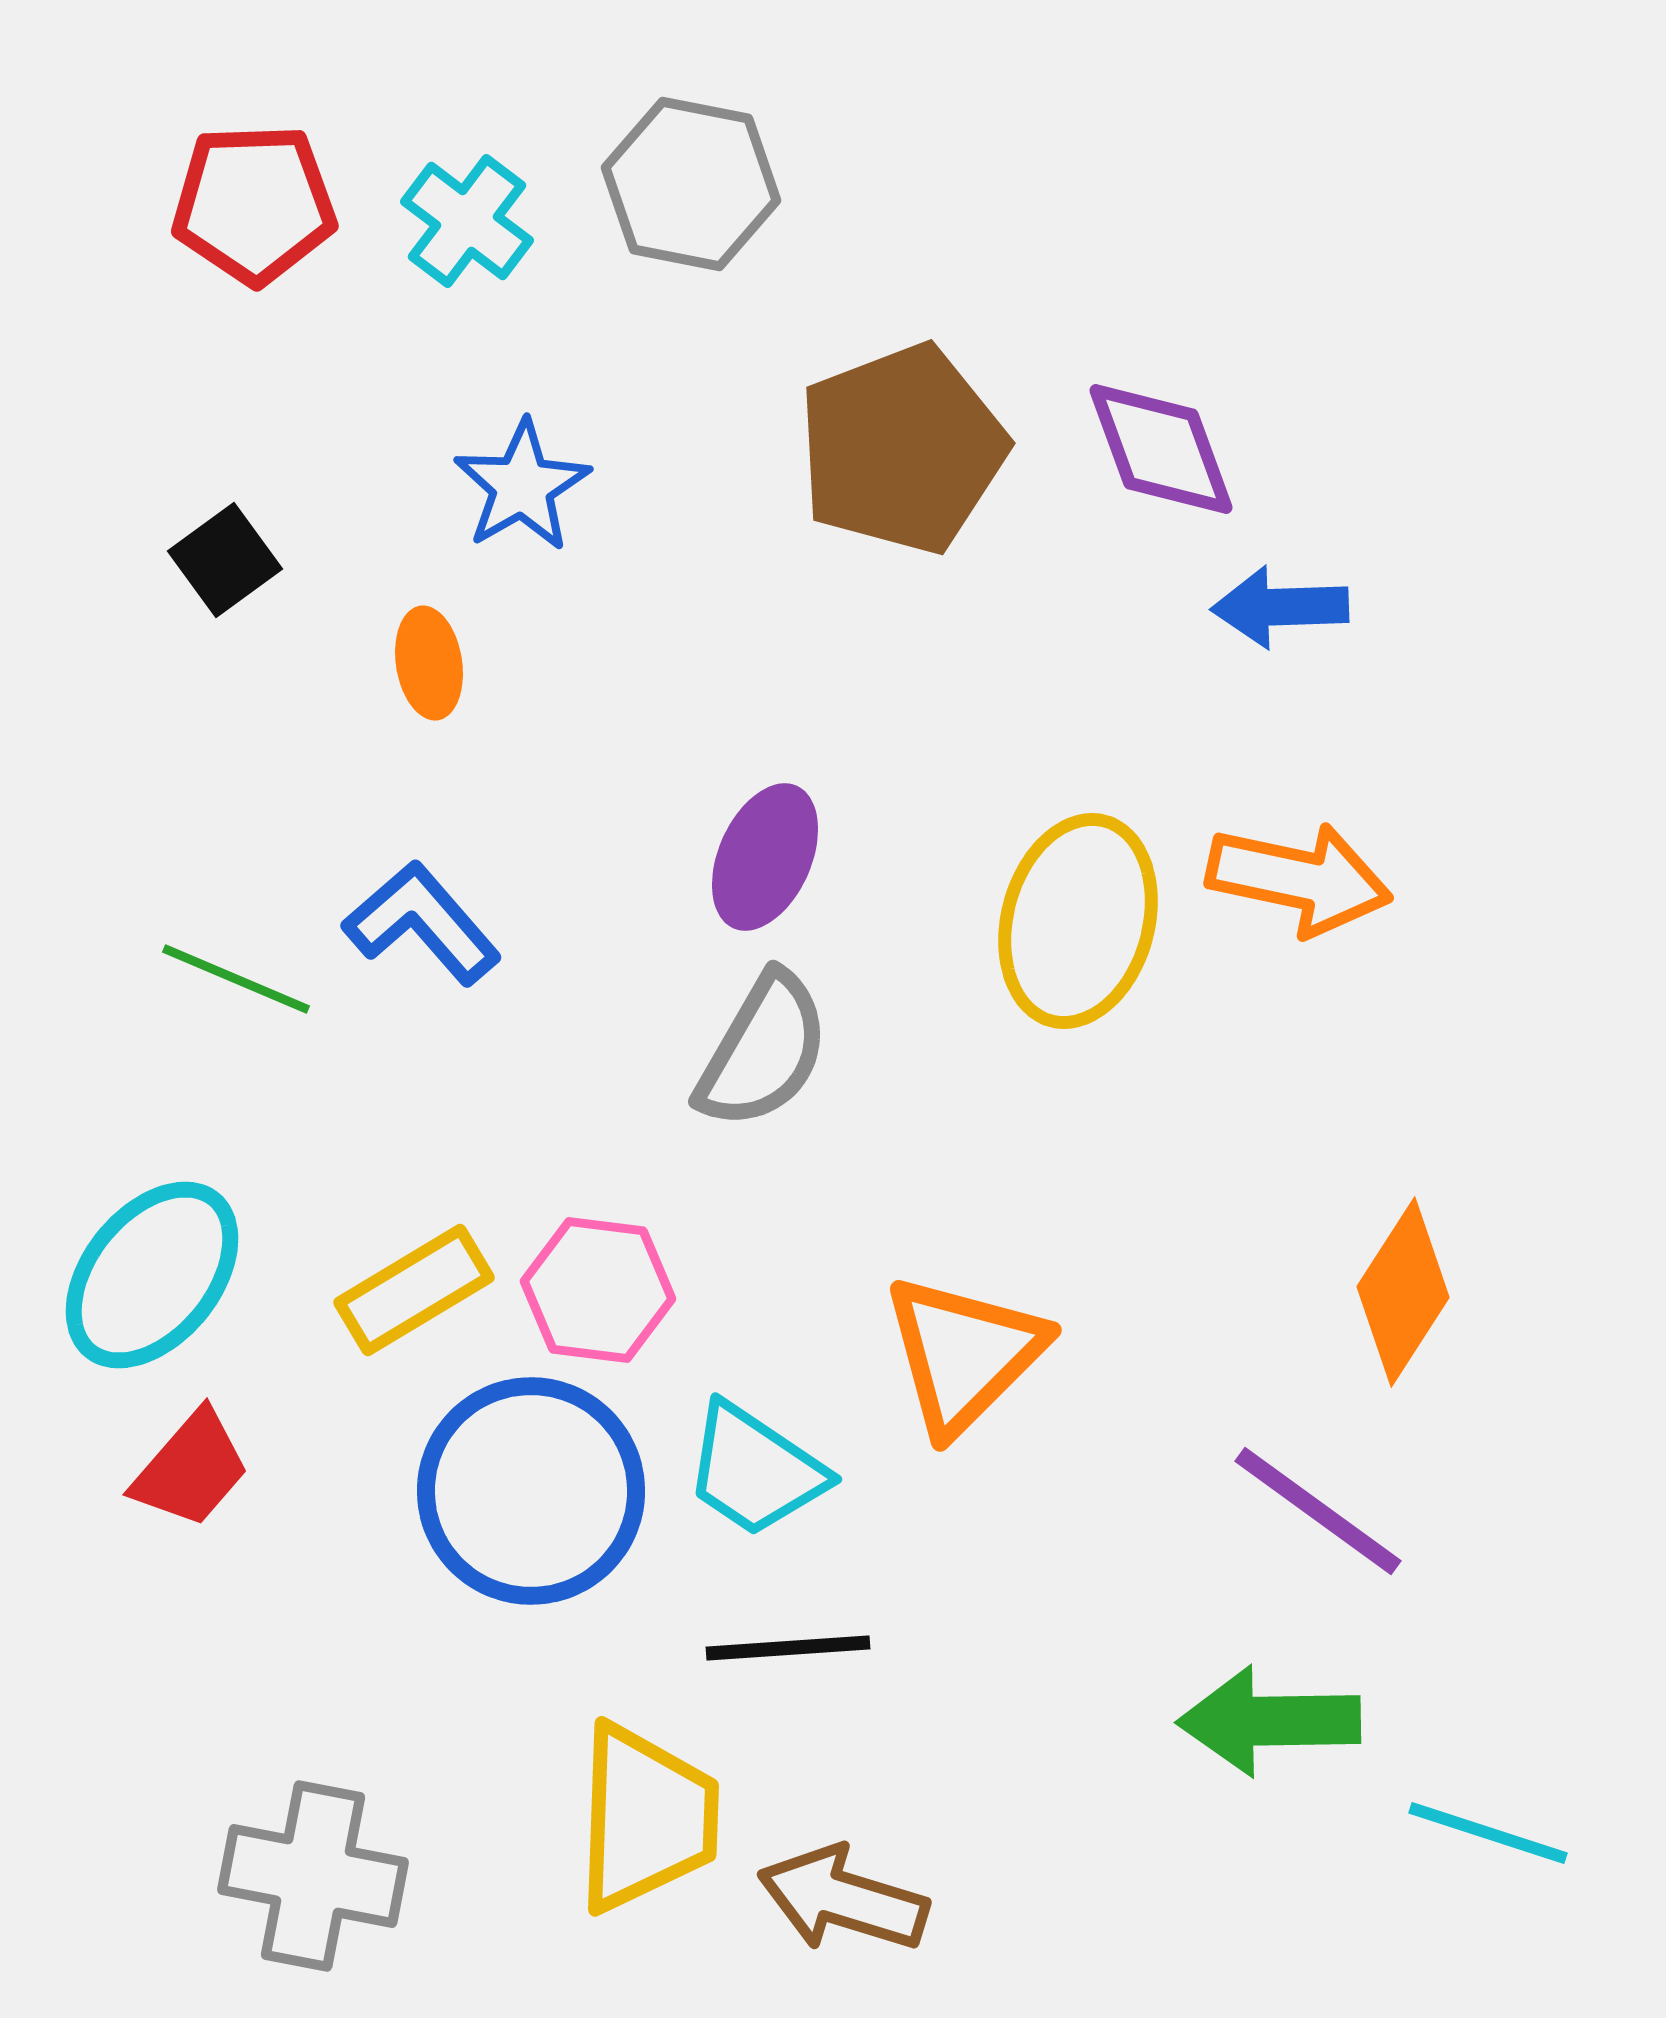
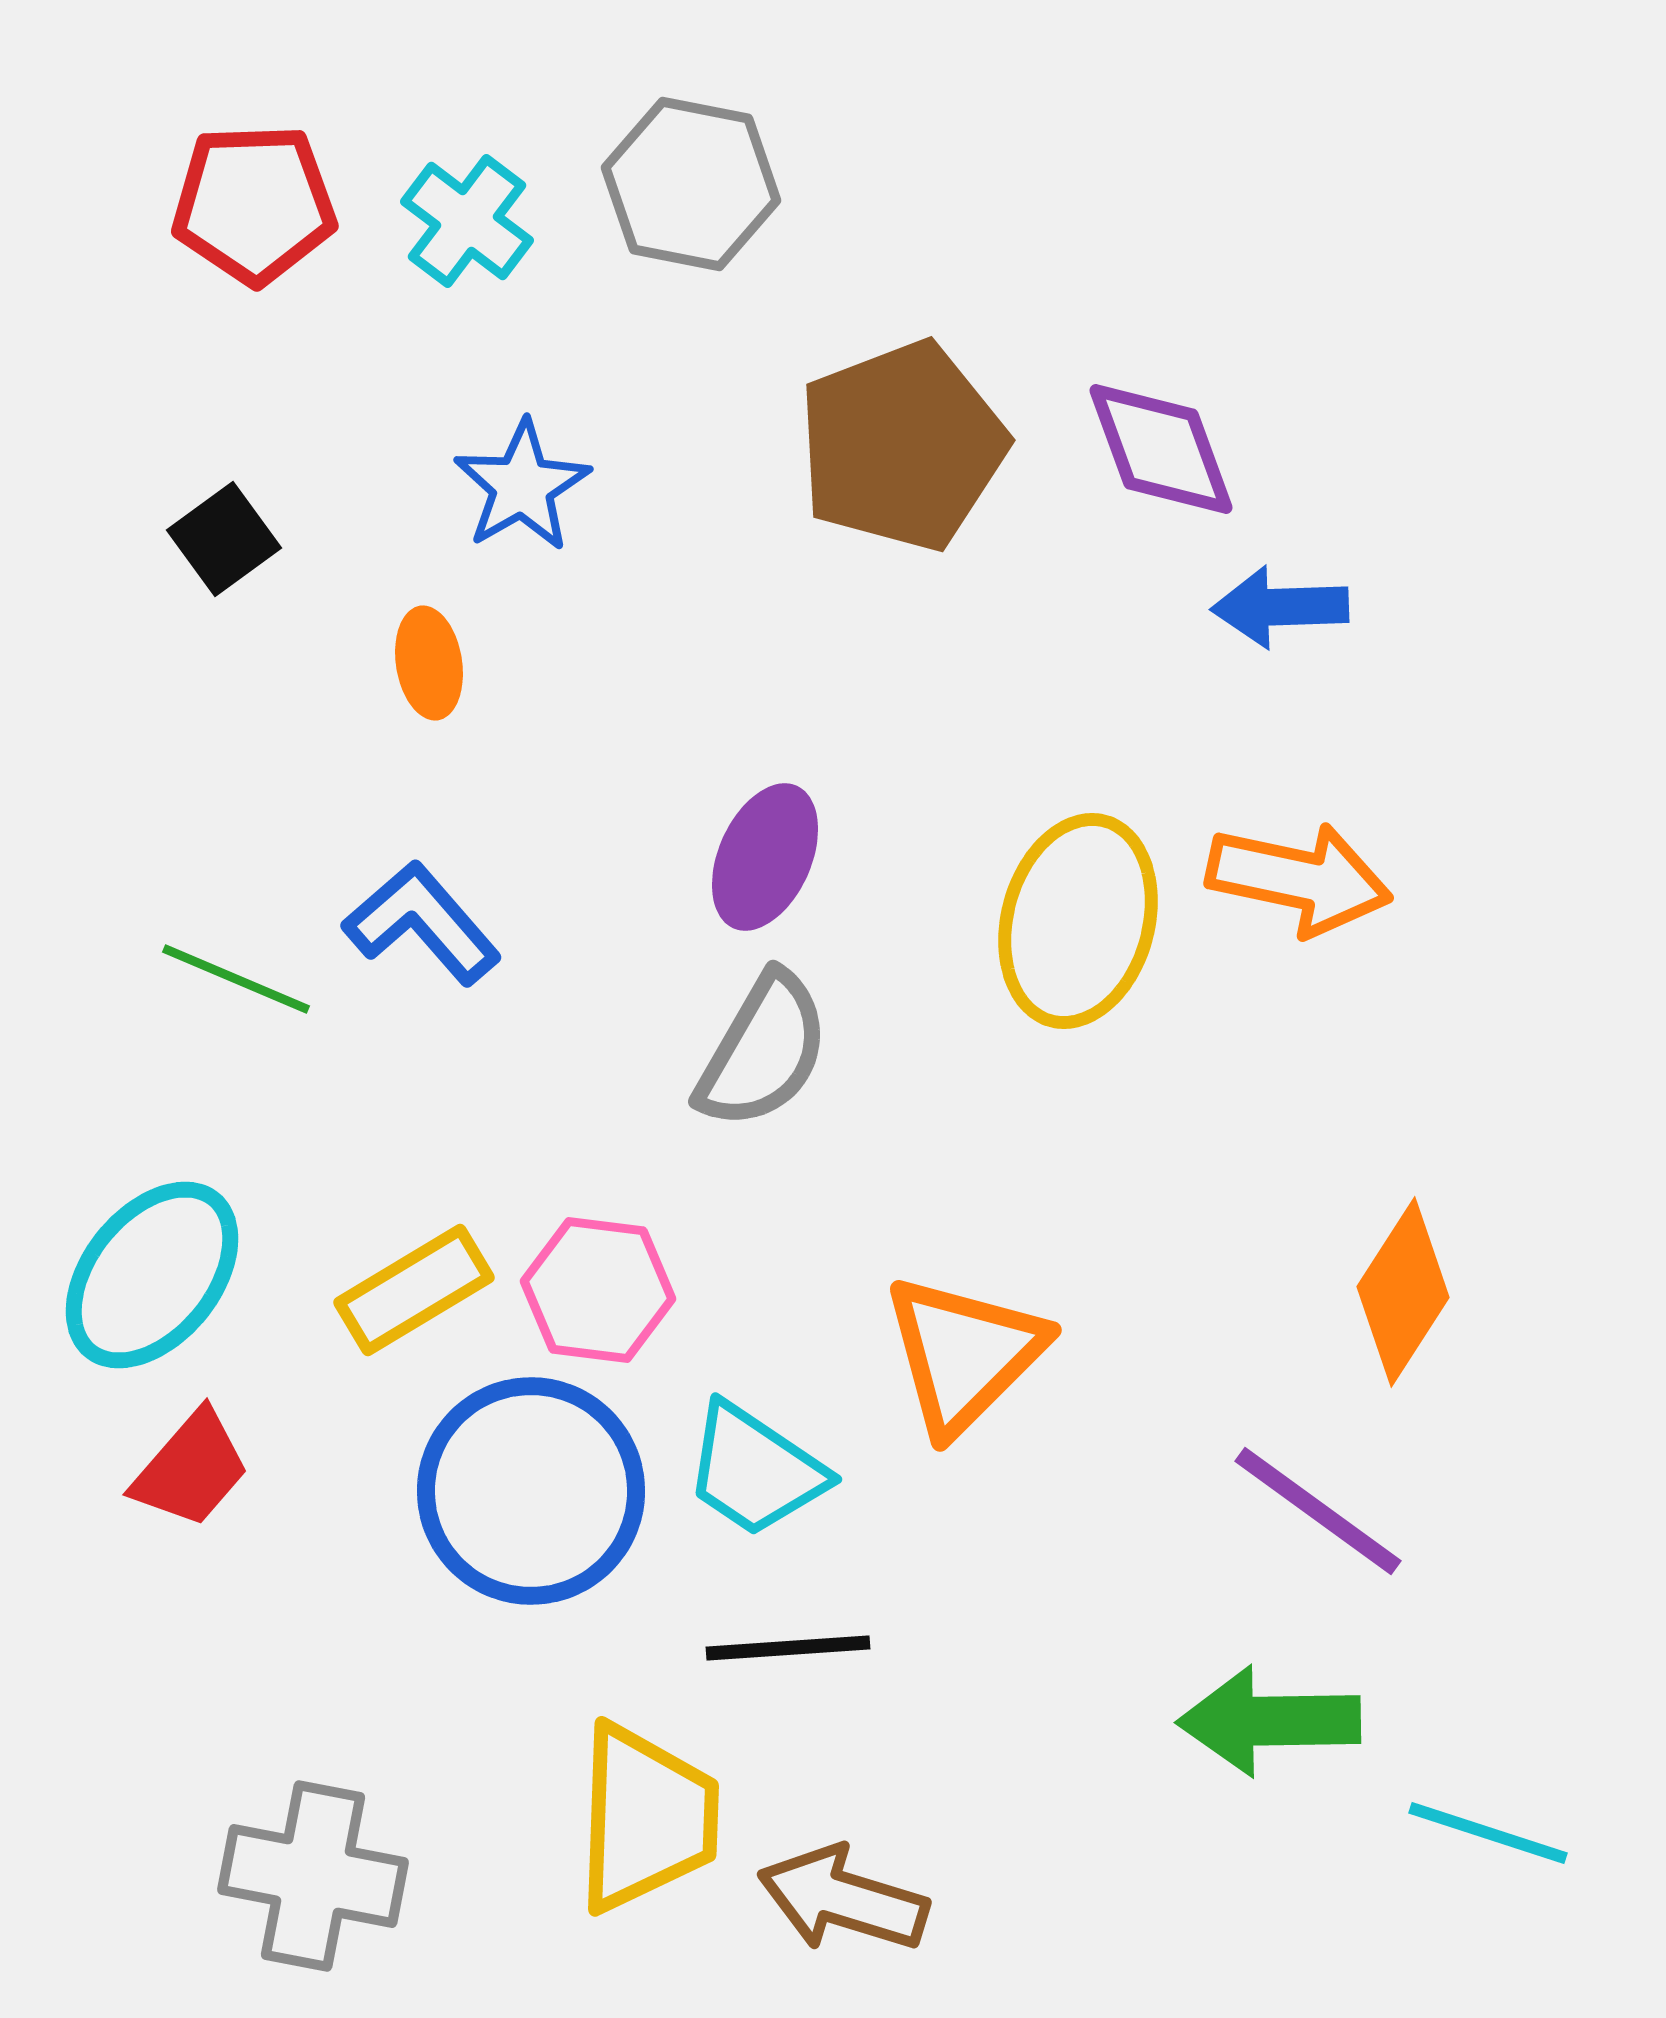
brown pentagon: moved 3 px up
black square: moved 1 px left, 21 px up
